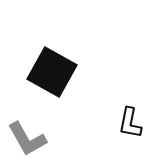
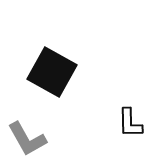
black L-shape: rotated 12 degrees counterclockwise
